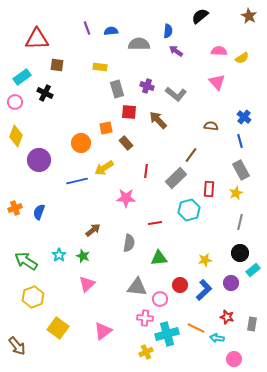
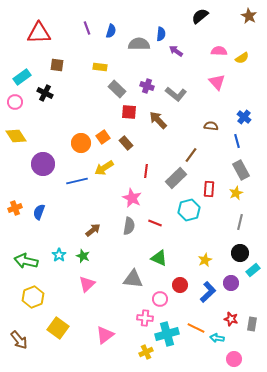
blue semicircle at (111, 31): rotated 112 degrees clockwise
blue semicircle at (168, 31): moved 7 px left, 3 px down
red triangle at (37, 39): moved 2 px right, 6 px up
gray rectangle at (117, 89): rotated 30 degrees counterclockwise
orange square at (106, 128): moved 3 px left, 9 px down; rotated 24 degrees counterclockwise
yellow diamond at (16, 136): rotated 55 degrees counterclockwise
blue line at (240, 141): moved 3 px left
purple circle at (39, 160): moved 4 px right, 4 px down
pink star at (126, 198): moved 6 px right; rotated 24 degrees clockwise
red line at (155, 223): rotated 32 degrees clockwise
gray semicircle at (129, 243): moved 17 px up
green triangle at (159, 258): rotated 30 degrees clockwise
yellow star at (205, 260): rotated 16 degrees counterclockwise
green arrow at (26, 261): rotated 20 degrees counterclockwise
gray triangle at (137, 287): moved 4 px left, 8 px up
blue L-shape at (204, 290): moved 4 px right, 2 px down
red star at (227, 317): moved 4 px right, 2 px down
pink triangle at (103, 331): moved 2 px right, 4 px down
brown arrow at (17, 346): moved 2 px right, 6 px up
